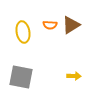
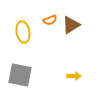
orange semicircle: moved 5 px up; rotated 24 degrees counterclockwise
gray square: moved 1 px left, 2 px up
